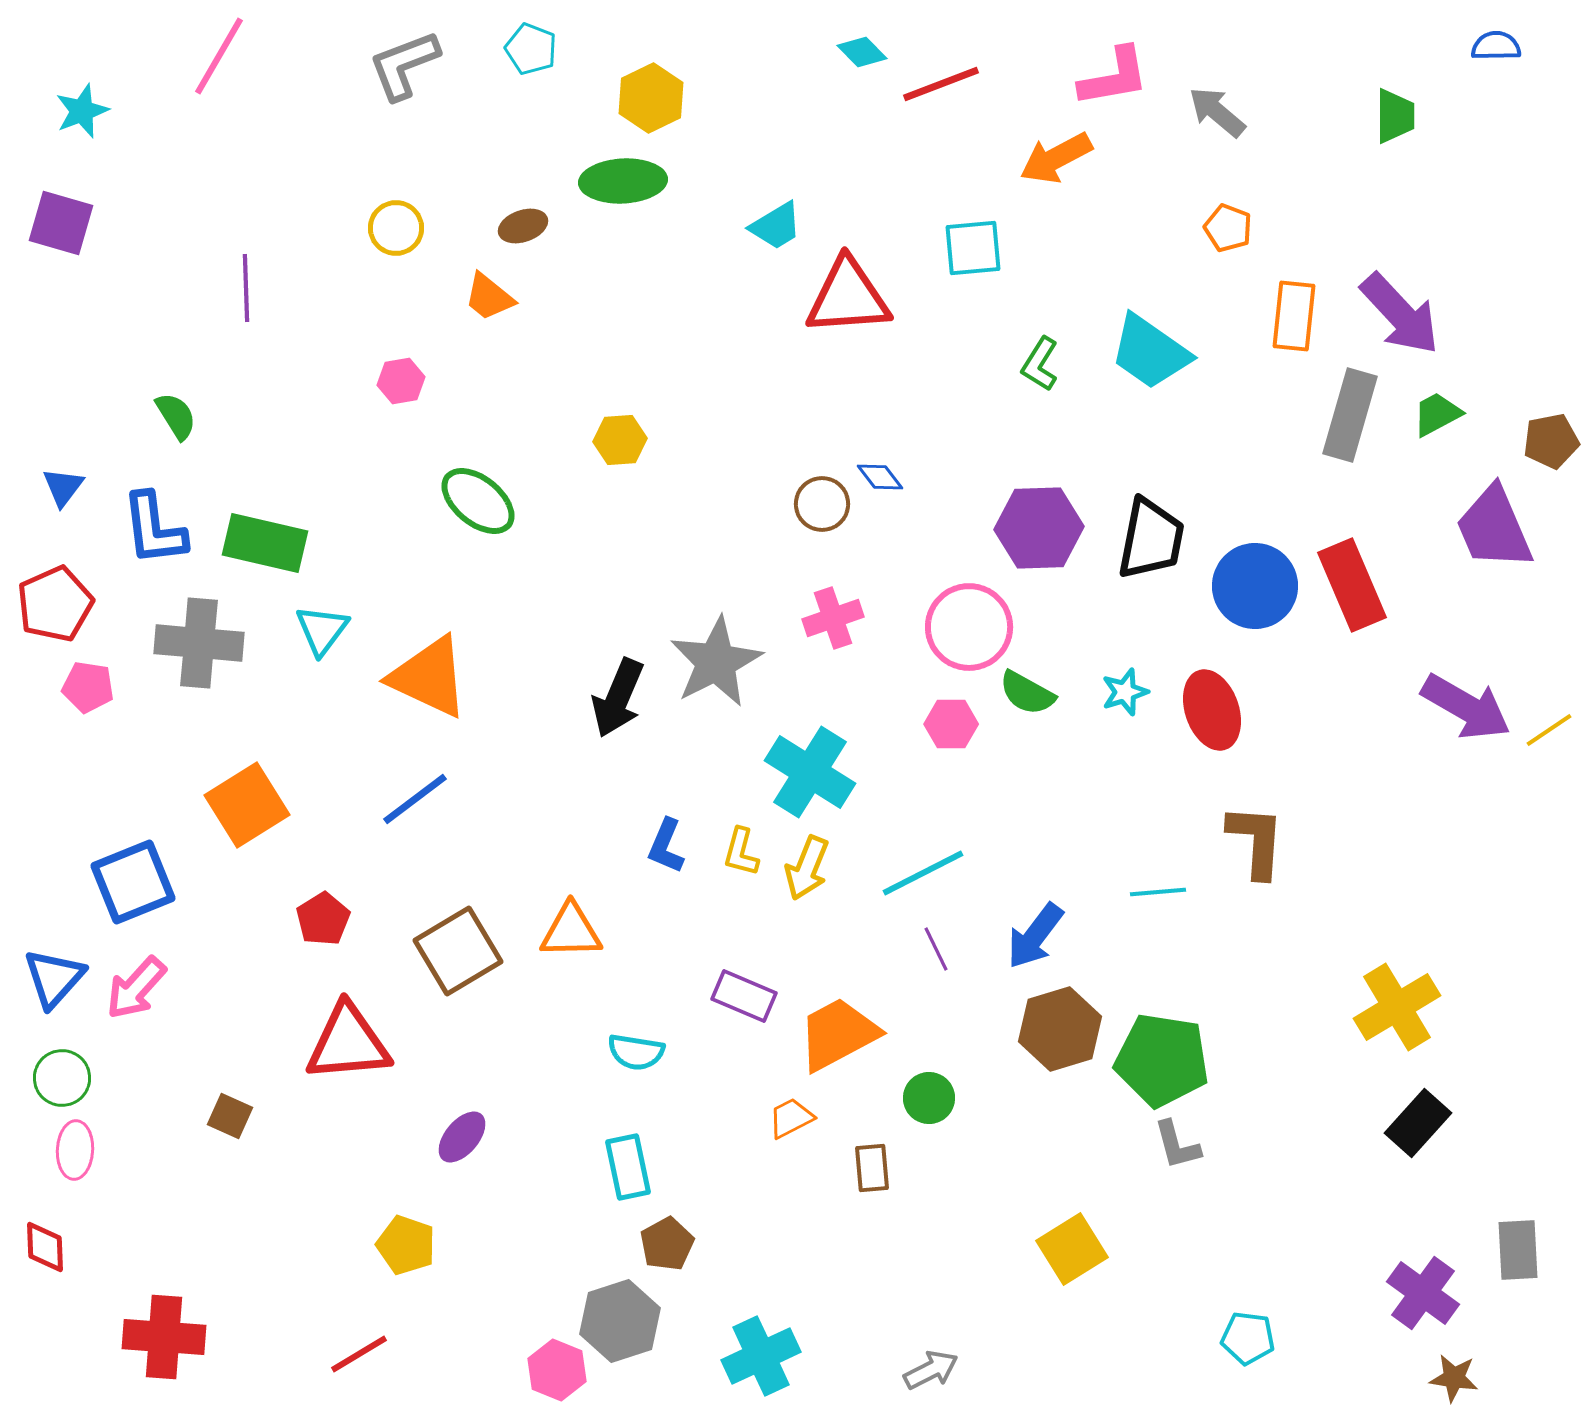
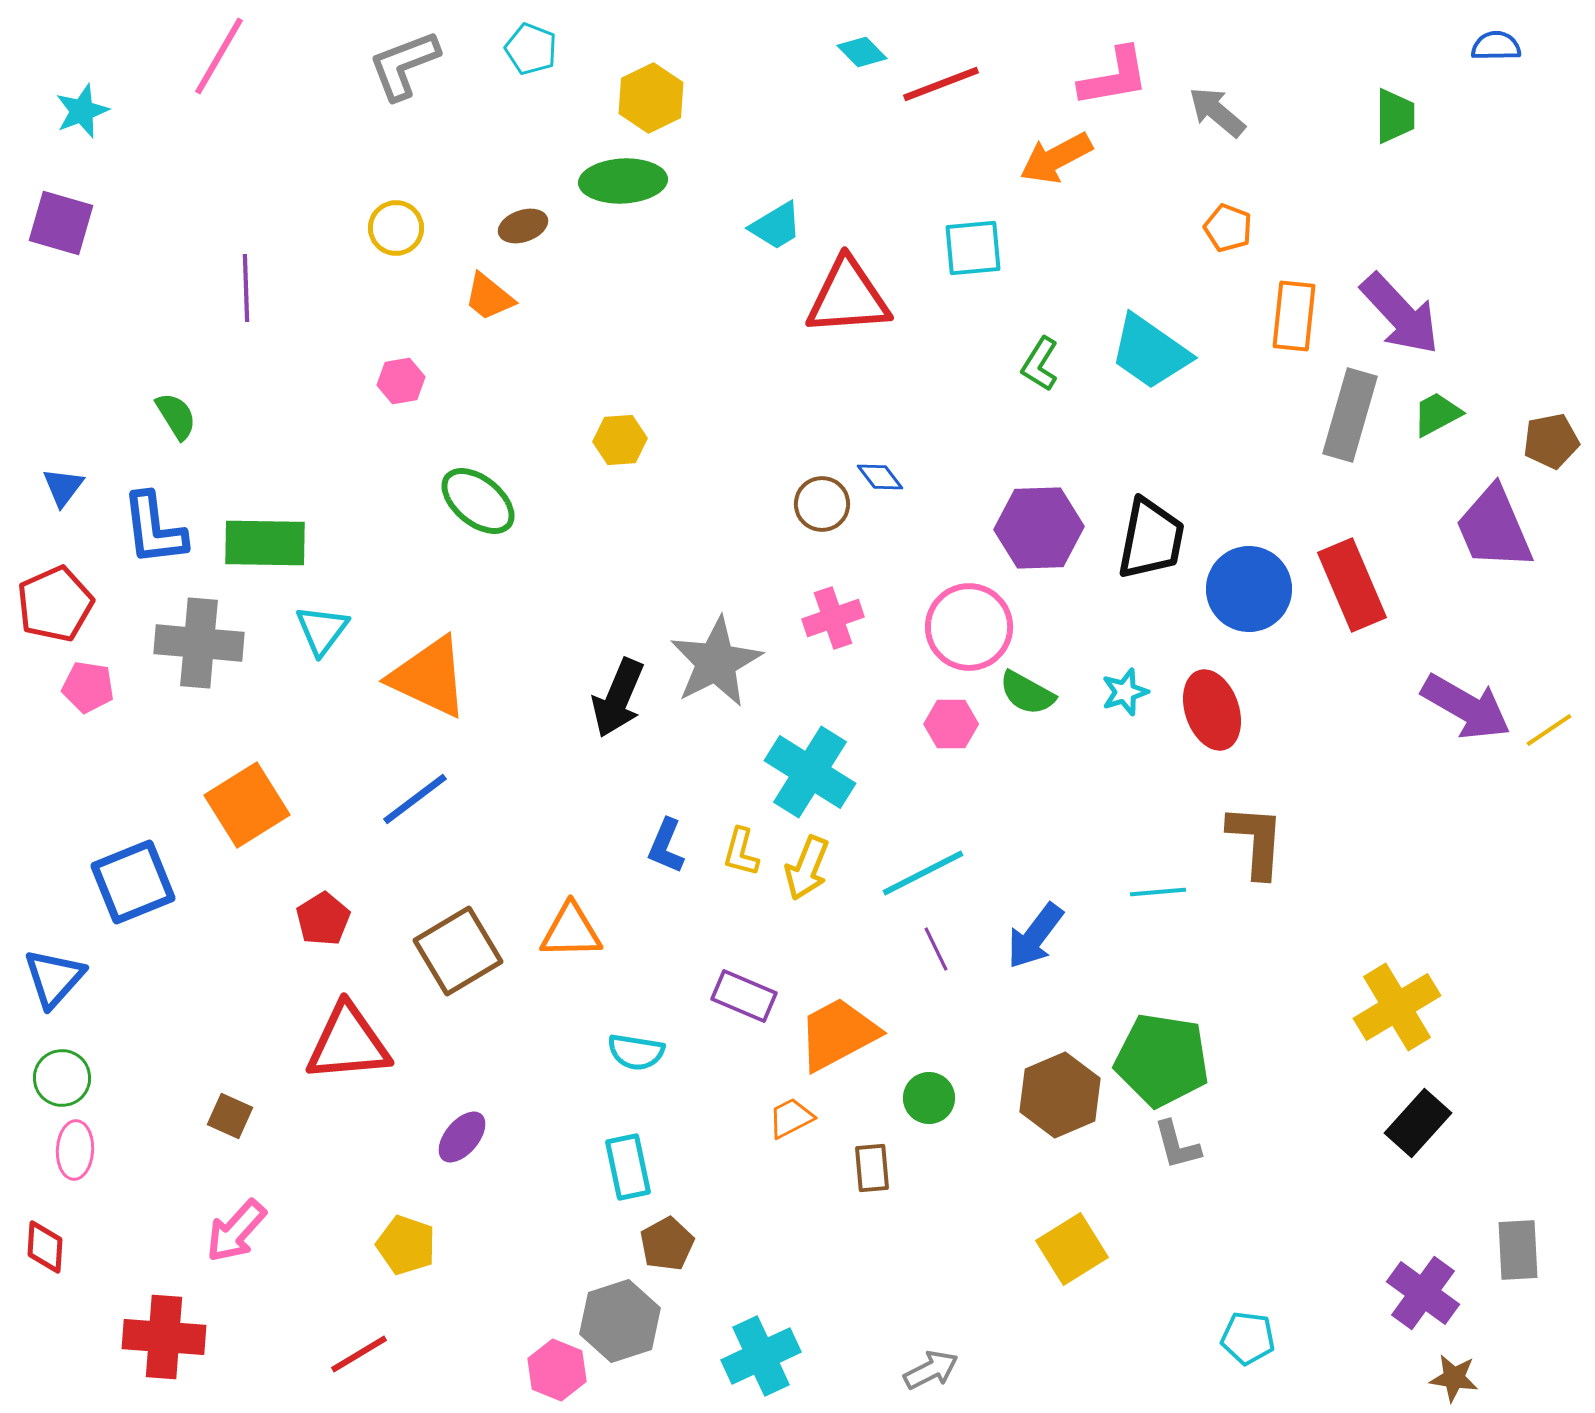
green rectangle at (265, 543): rotated 12 degrees counterclockwise
blue circle at (1255, 586): moved 6 px left, 3 px down
pink arrow at (136, 988): moved 100 px right, 243 px down
brown hexagon at (1060, 1029): moved 66 px down; rotated 6 degrees counterclockwise
red diamond at (45, 1247): rotated 6 degrees clockwise
